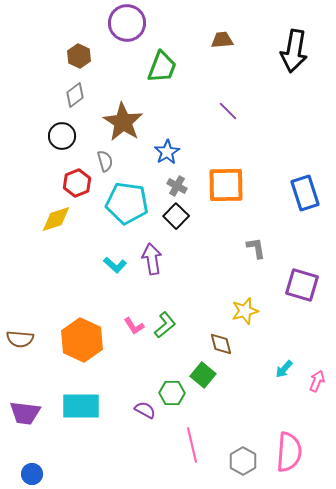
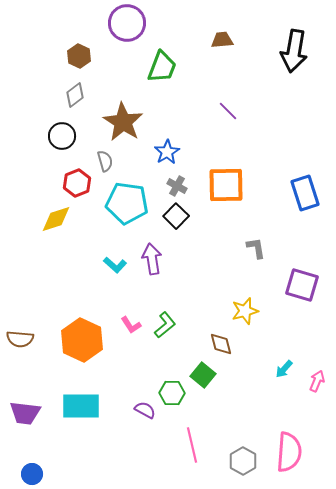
pink L-shape: moved 3 px left, 1 px up
